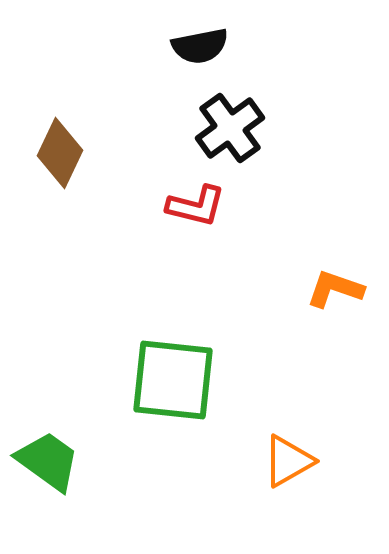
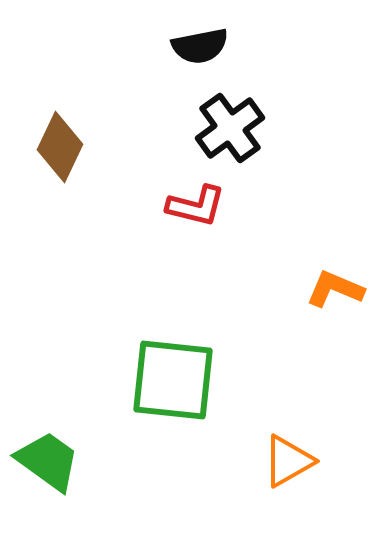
brown diamond: moved 6 px up
orange L-shape: rotated 4 degrees clockwise
